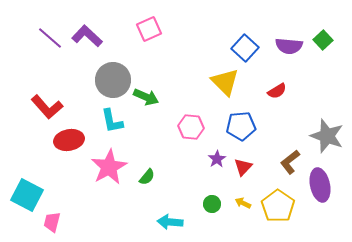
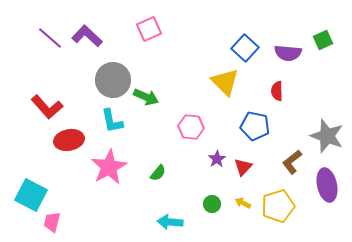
green square: rotated 18 degrees clockwise
purple semicircle: moved 1 px left, 7 px down
red semicircle: rotated 120 degrees clockwise
blue pentagon: moved 14 px right; rotated 16 degrees clockwise
brown L-shape: moved 2 px right
green semicircle: moved 11 px right, 4 px up
purple ellipse: moved 7 px right
cyan square: moved 4 px right
yellow pentagon: rotated 20 degrees clockwise
